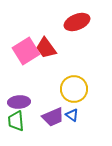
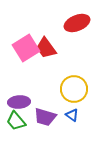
red ellipse: moved 1 px down
pink square: moved 3 px up
purple trapezoid: moved 8 px left; rotated 40 degrees clockwise
green trapezoid: rotated 35 degrees counterclockwise
